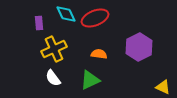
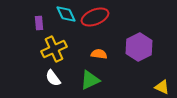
red ellipse: moved 1 px up
yellow triangle: moved 1 px left
